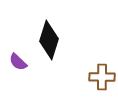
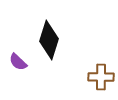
brown cross: moved 1 px left
